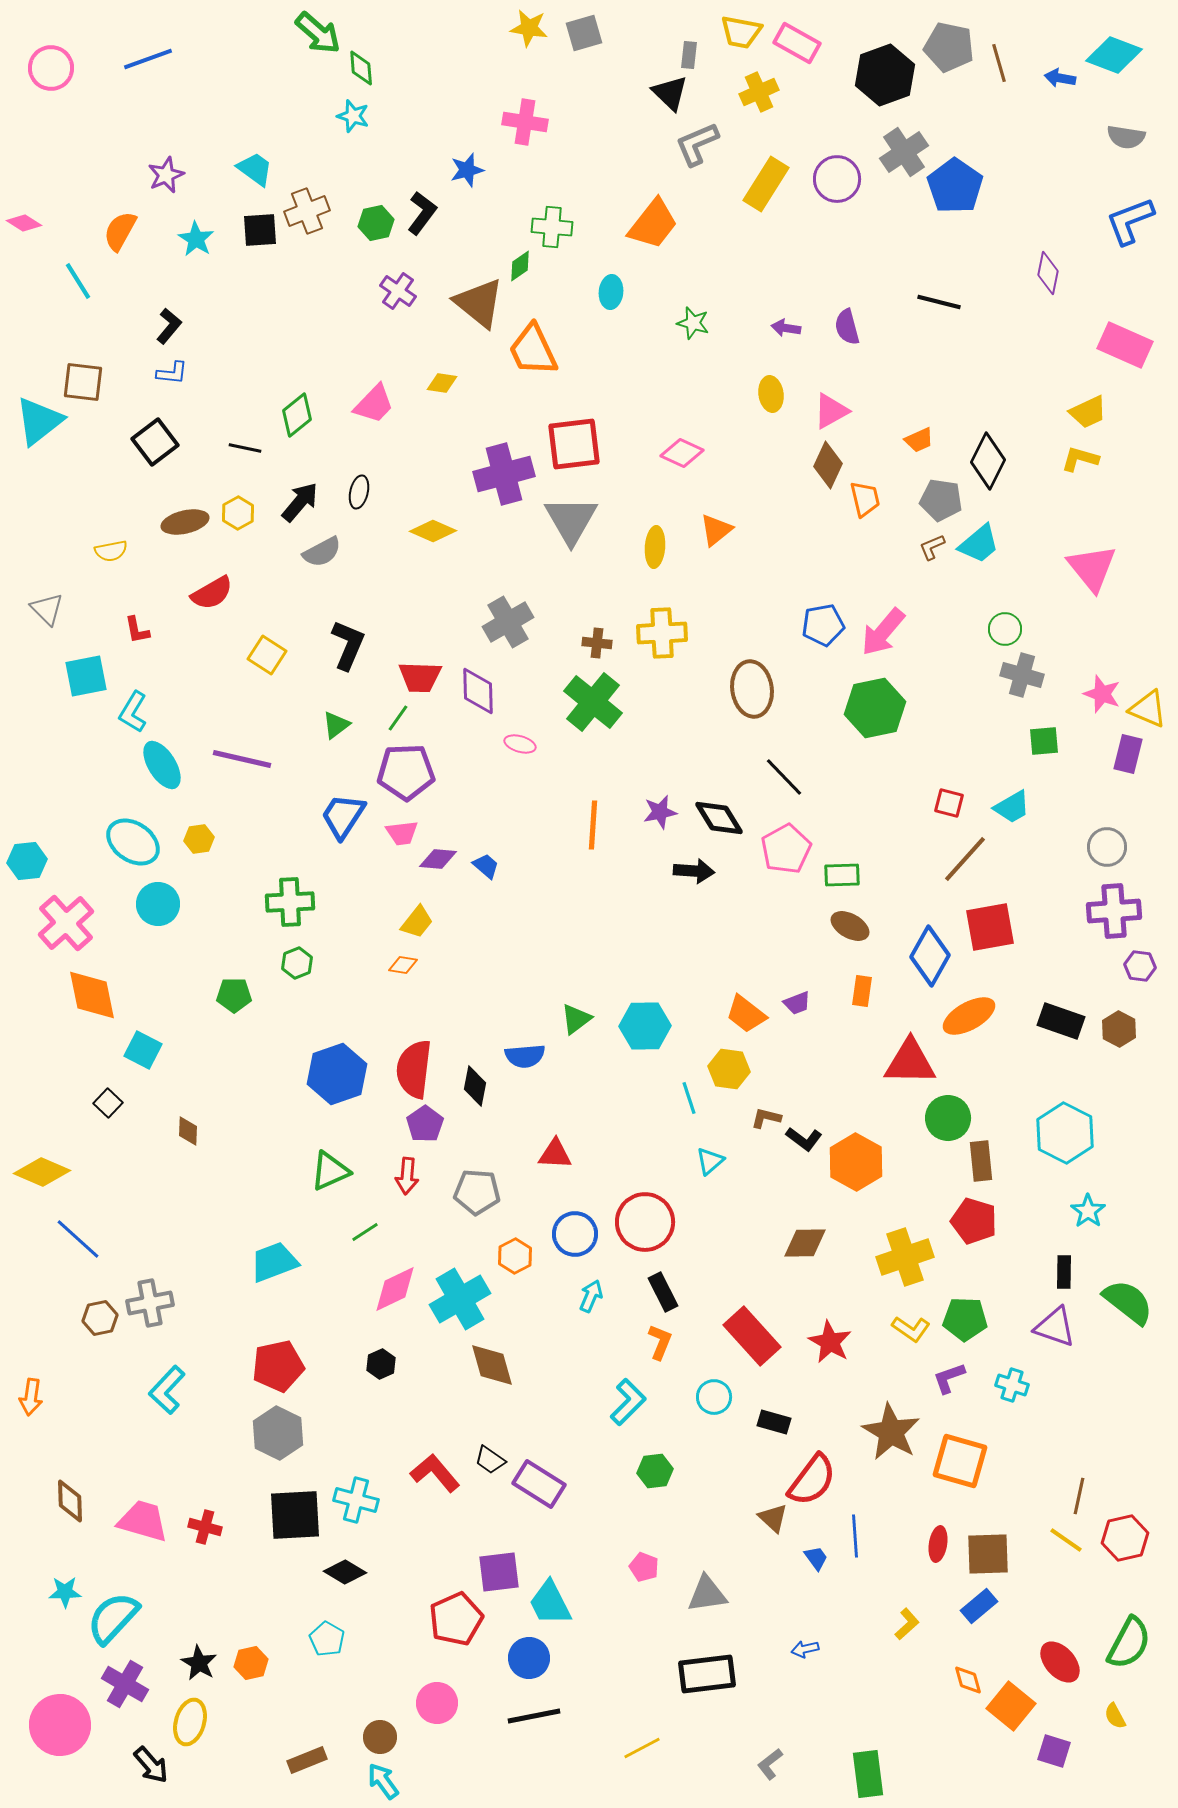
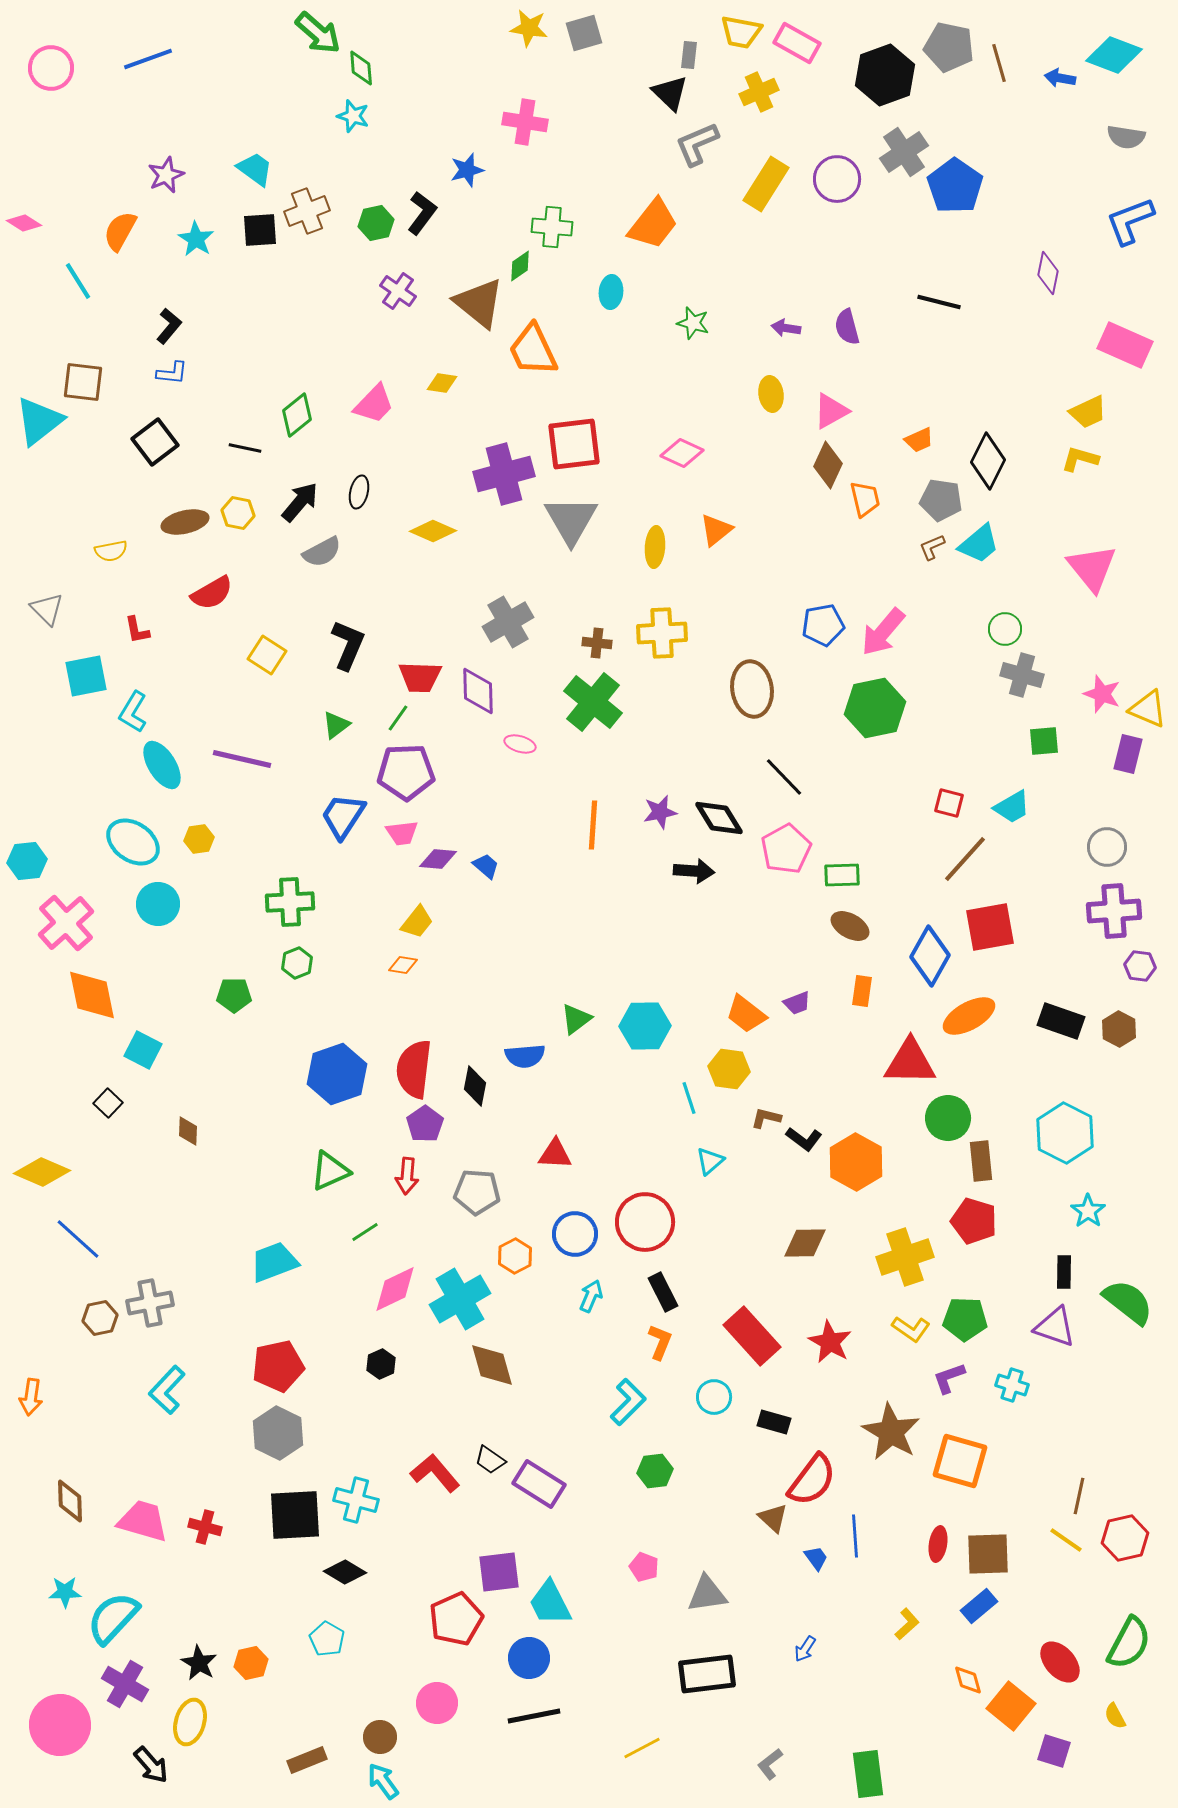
yellow hexagon at (238, 513): rotated 20 degrees counterclockwise
blue arrow at (805, 1649): rotated 44 degrees counterclockwise
